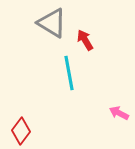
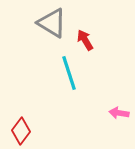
cyan line: rotated 8 degrees counterclockwise
pink arrow: rotated 18 degrees counterclockwise
